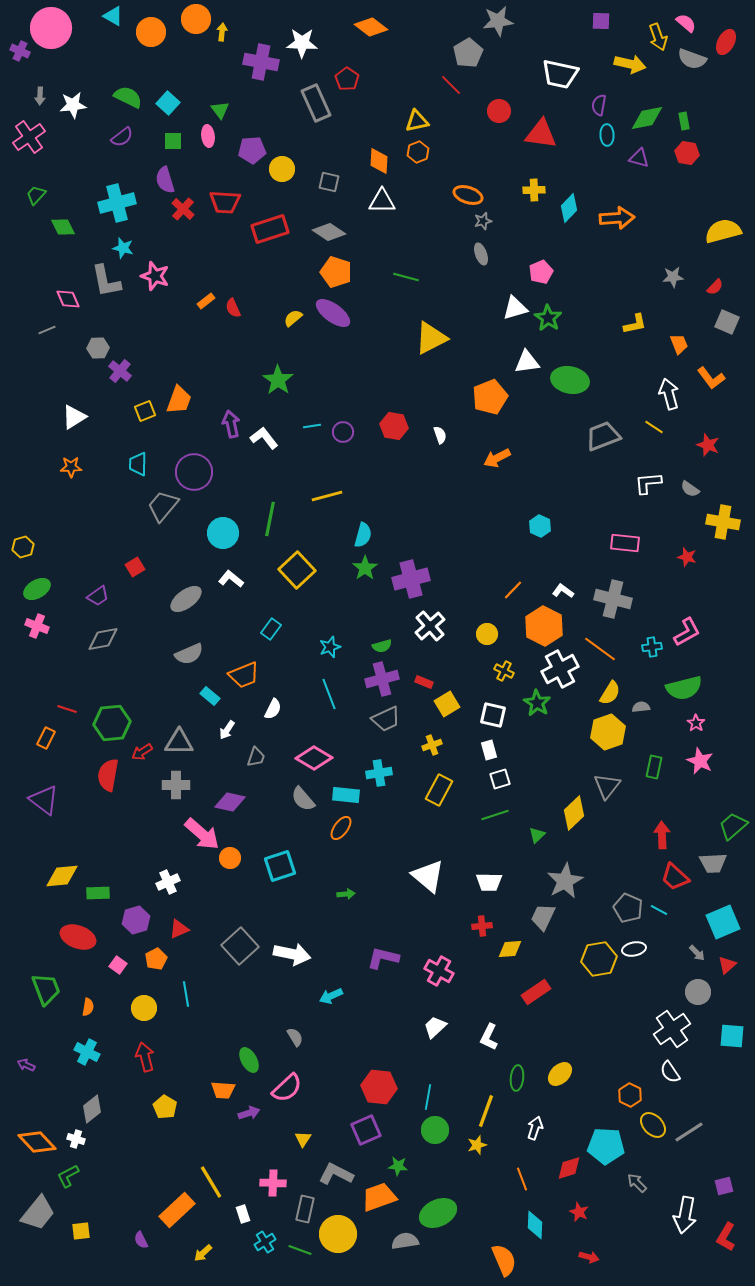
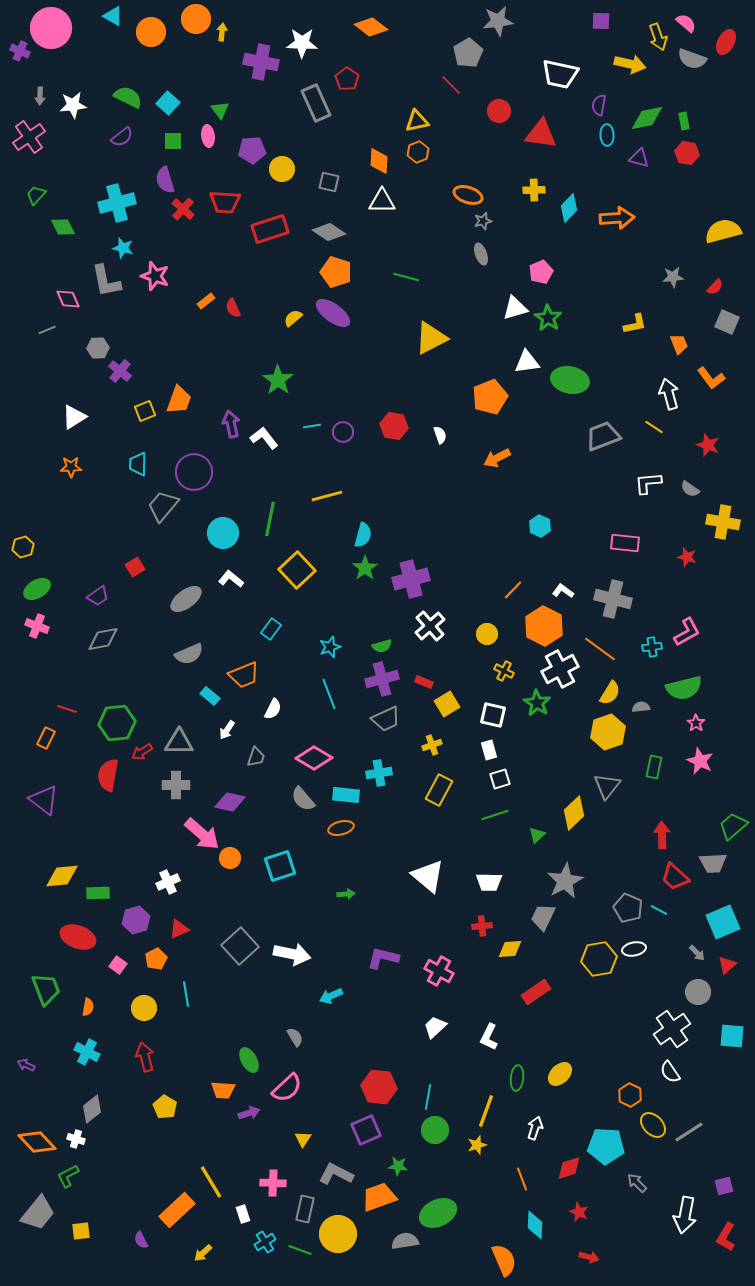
green hexagon at (112, 723): moved 5 px right
orange ellipse at (341, 828): rotated 40 degrees clockwise
